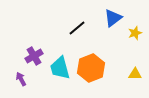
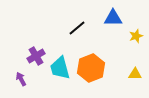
blue triangle: rotated 36 degrees clockwise
yellow star: moved 1 px right, 3 px down
purple cross: moved 2 px right
